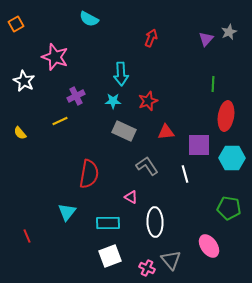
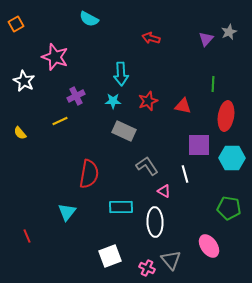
red arrow: rotated 96 degrees counterclockwise
red triangle: moved 17 px right, 26 px up; rotated 18 degrees clockwise
pink triangle: moved 33 px right, 6 px up
cyan rectangle: moved 13 px right, 16 px up
